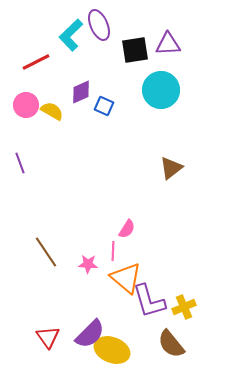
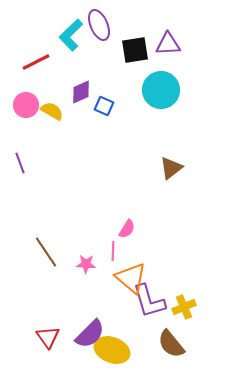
pink star: moved 2 px left
orange triangle: moved 5 px right
